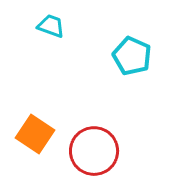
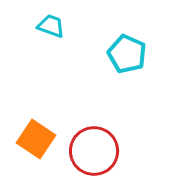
cyan pentagon: moved 5 px left, 2 px up
orange square: moved 1 px right, 5 px down
